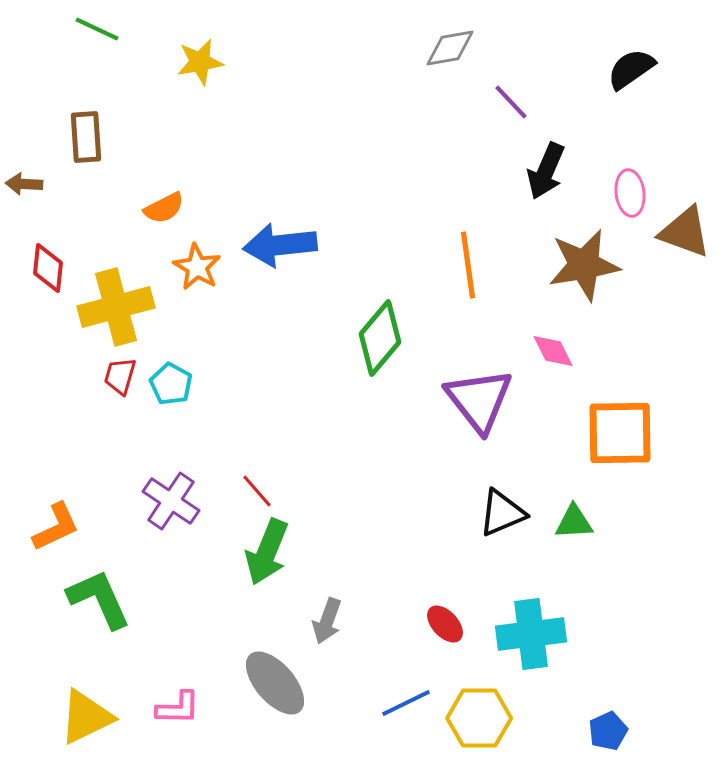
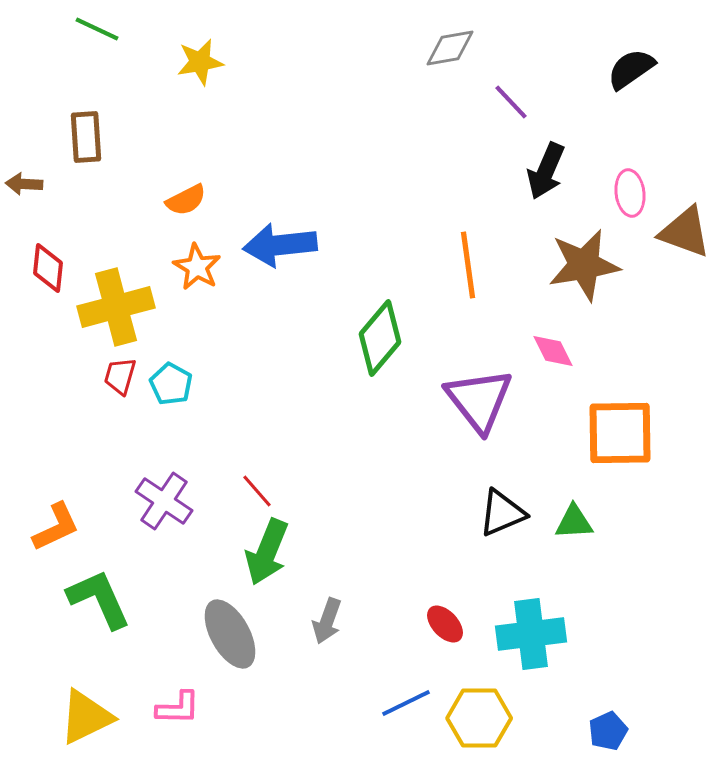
orange semicircle: moved 22 px right, 8 px up
purple cross: moved 7 px left
gray ellipse: moved 45 px left, 49 px up; rotated 12 degrees clockwise
